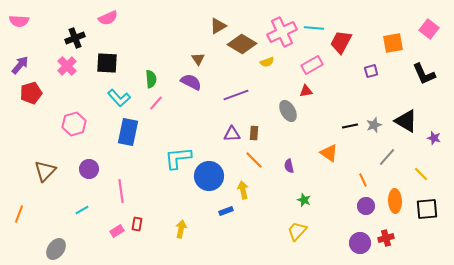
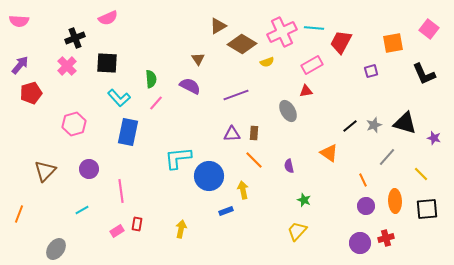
purple semicircle at (191, 82): moved 1 px left, 4 px down
black triangle at (406, 121): moved 1 px left, 2 px down; rotated 15 degrees counterclockwise
black line at (350, 126): rotated 28 degrees counterclockwise
